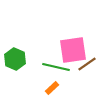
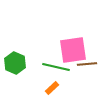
green hexagon: moved 4 px down
brown line: rotated 30 degrees clockwise
